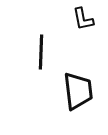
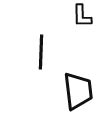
black L-shape: moved 1 px left, 3 px up; rotated 10 degrees clockwise
